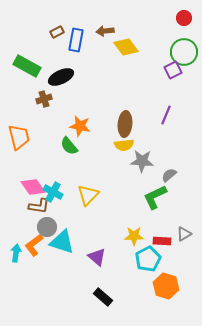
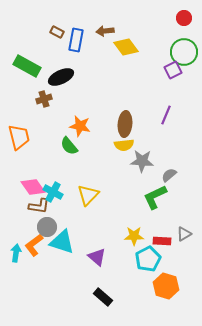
brown rectangle: rotated 56 degrees clockwise
